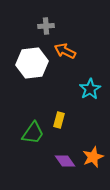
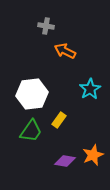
gray cross: rotated 14 degrees clockwise
white hexagon: moved 31 px down
yellow rectangle: rotated 21 degrees clockwise
green trapezoid: moved 2 px left, 2 px up
orange star: moved 2 px up
purple diamond: rotated 45 degrees counterclockwise
